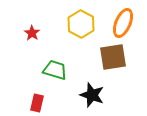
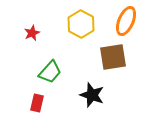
orange ellipse: moved 3 px right, 2 px up
red star: rotated 14 degrees clockwise
green trapezoid: moved 5 px left, 2 px down; rotated 115 degrees clockwise
